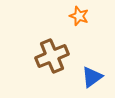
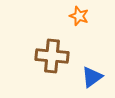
brown cross: rotated 28 degrees clockwise
